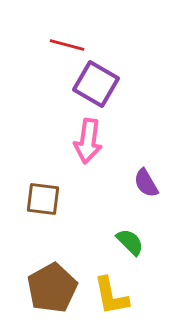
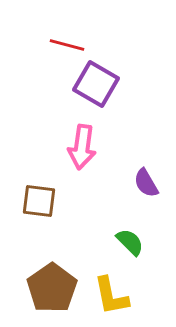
pink arrow: moved 6 px left, 6 px down
brown square: moved 4 px left, 2 px down
brown pentagon: rotated 6 degrees counterclockwise
